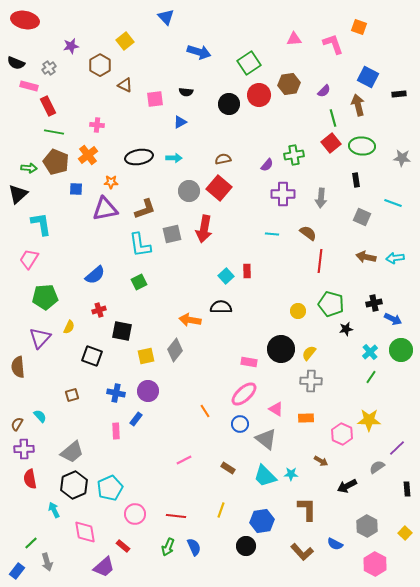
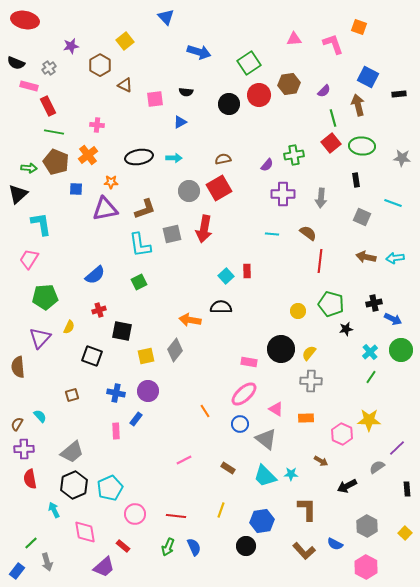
red square at (219, 188): rotated 20 degrees clockwise
brown L-shape at (302, 552): moved 2 px right, 1 px up
pink hexagon at (375, 564): moved 9 px left, 3 px down
